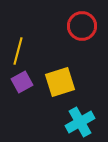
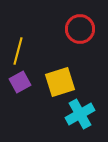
red circle: moved 2 px left, 3 px down
purple square: moved 2 px left
cyan cross: moved 8 px up
